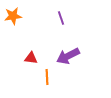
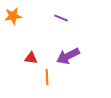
purple line: rotated 48 degrees counterclockwise
